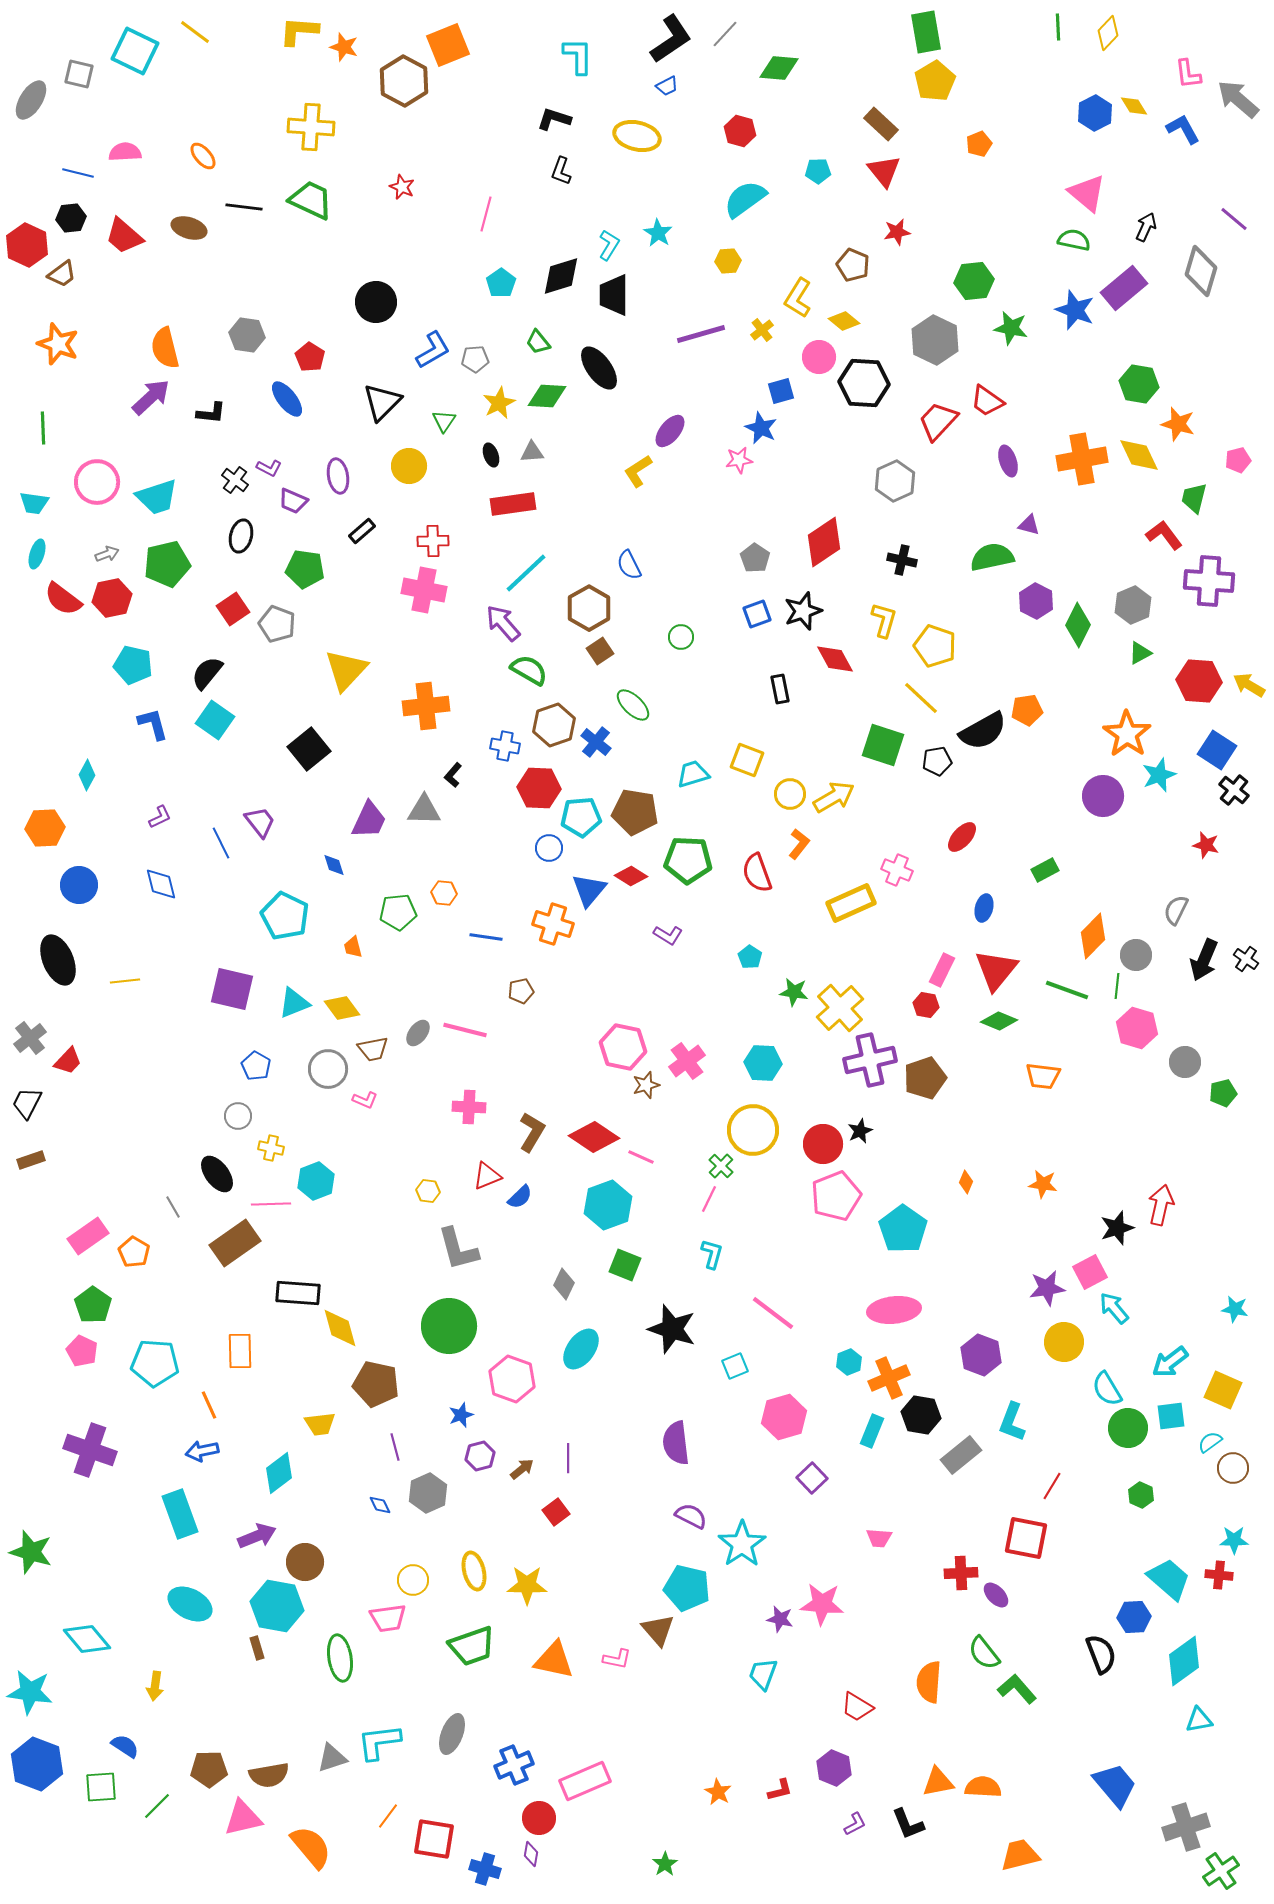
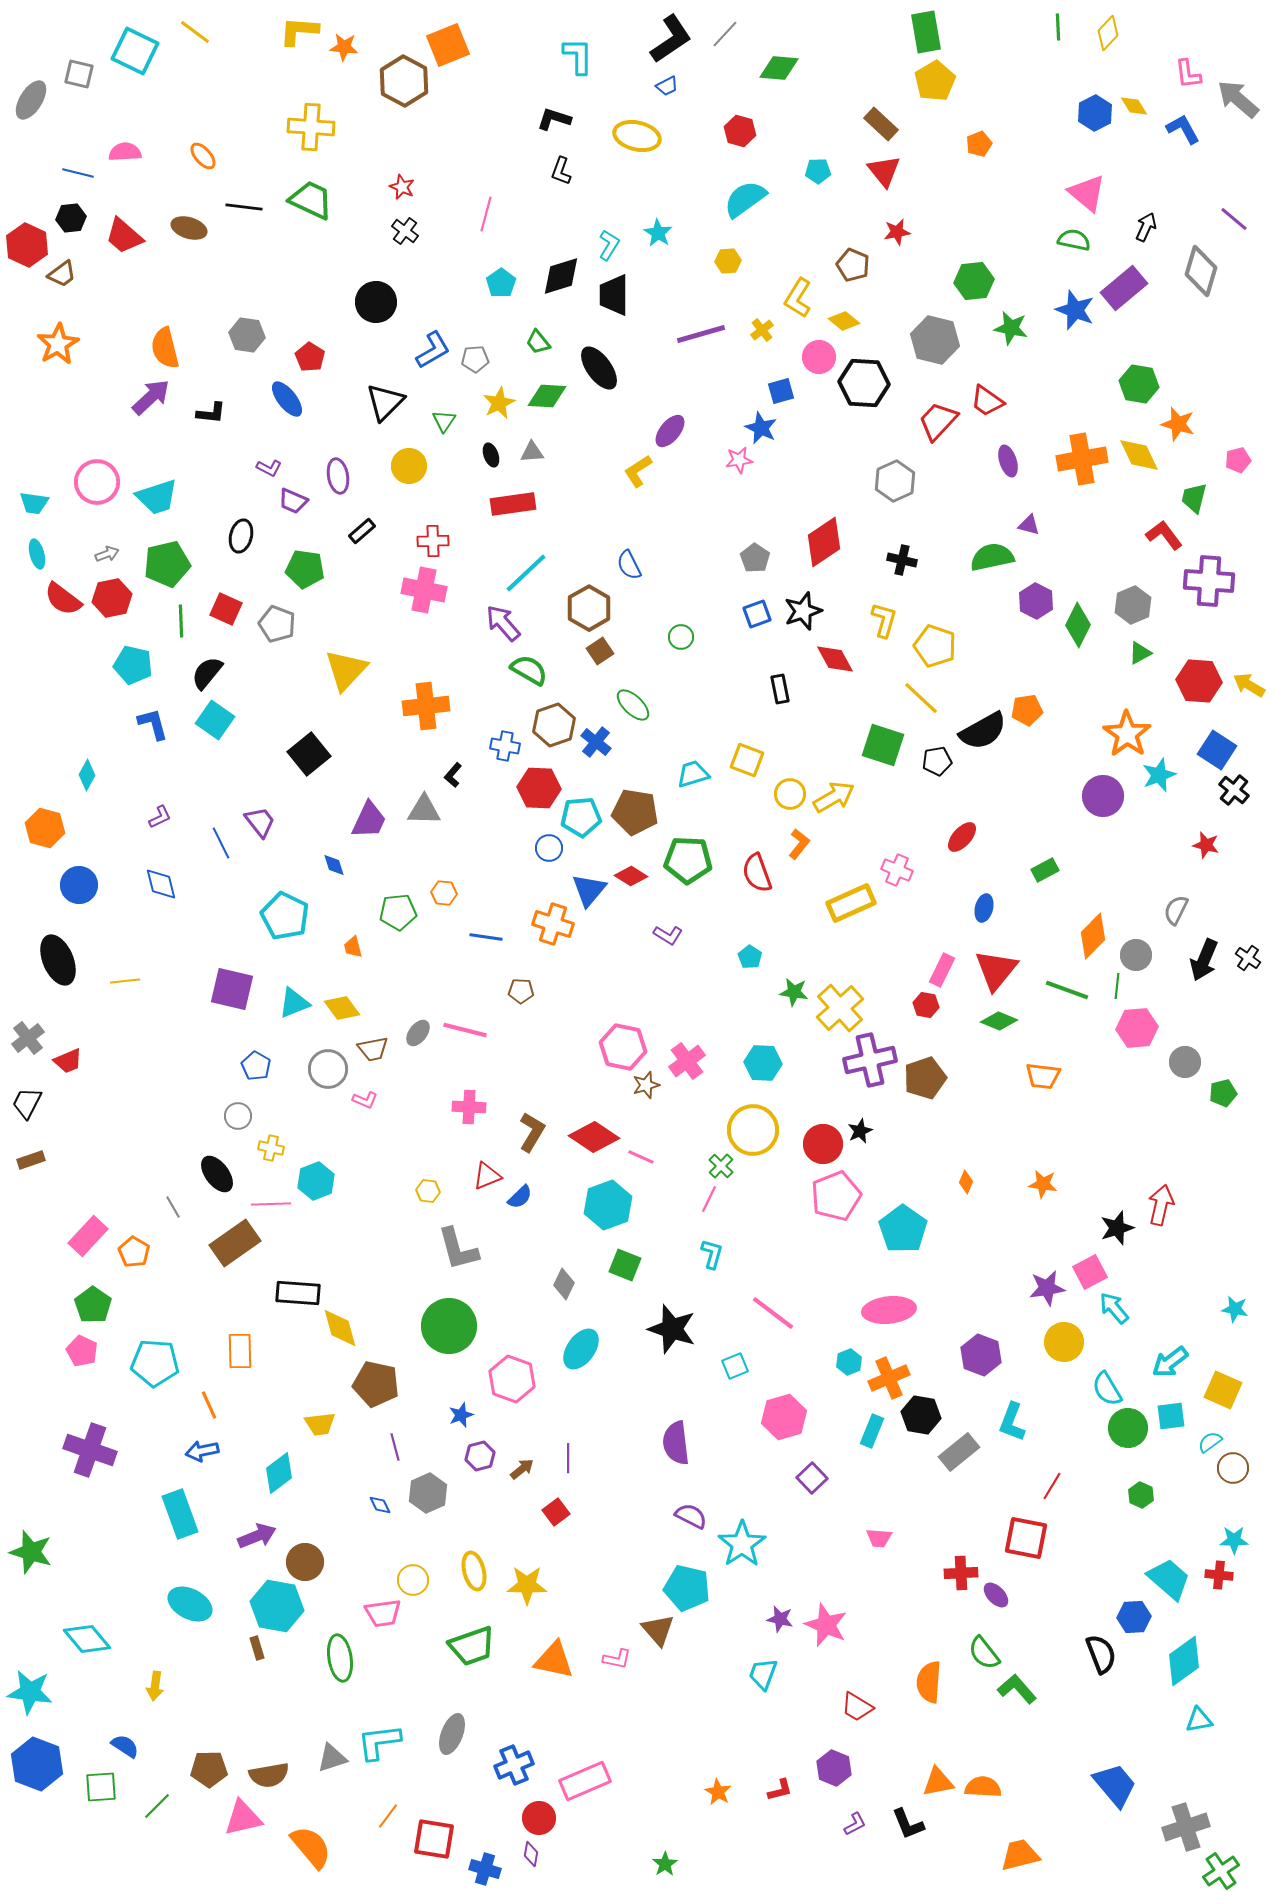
orange star at (344, 47): rotated 12 degrees counterclockwise
gray hexagon at (935, 340): rotated 12 degrees counterclockwise
orange star at (58, 344): rotated 21 degrees clockwise
black triangle at (382, 402): moved 3 px right
green line at (43, 428): moved 138 px right, 193 px down
black cross at (235, 480): moved 170 px right, 249 px up
cyan ellipse at (37, 554): rotated 32 degrees counterclockwise
red square at (233, 609): moved 7 px left; rotated 32 degrees counterclockwise
black square at (309, 749): moved 5 px down
orange hexagon at (45, 828): rotated 18 degrees clockwise
black cross at (1246, 959): moved 2 px right, 1 px up
brown pentagon at (521, 991): rotated 15 degrees clockwise
pink hexagon at (1137, 1028): rotated 21 degrees counterclockwise
gray cross at (30, 1038): moved 2 px left
red trapezoid at (68, 1061): rotated 24 degrees clockwise
pink rectangle at (88, 1236): rotated 12 degrees counterclockwise
pink ellipse at (894, 1310): moved 5 px left
gray rectangle at (961, 1455): moved 2 px left, 3 px up
pink star at (822, 1604): moved 4 px right, 21 px down; rotated 18 degrees clockwise
pink trapezoid at (388, 1618): moved 5 px left, 5 px up
